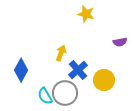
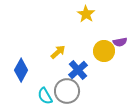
yellow star: rotated 18 degrees clockwise
yellow arrow: moved 3 px left, 1 px up; rotated 28 degrees clockwise
yellow circle: moved 29 px up
gray circle: moved 2 px right, 2 px up
